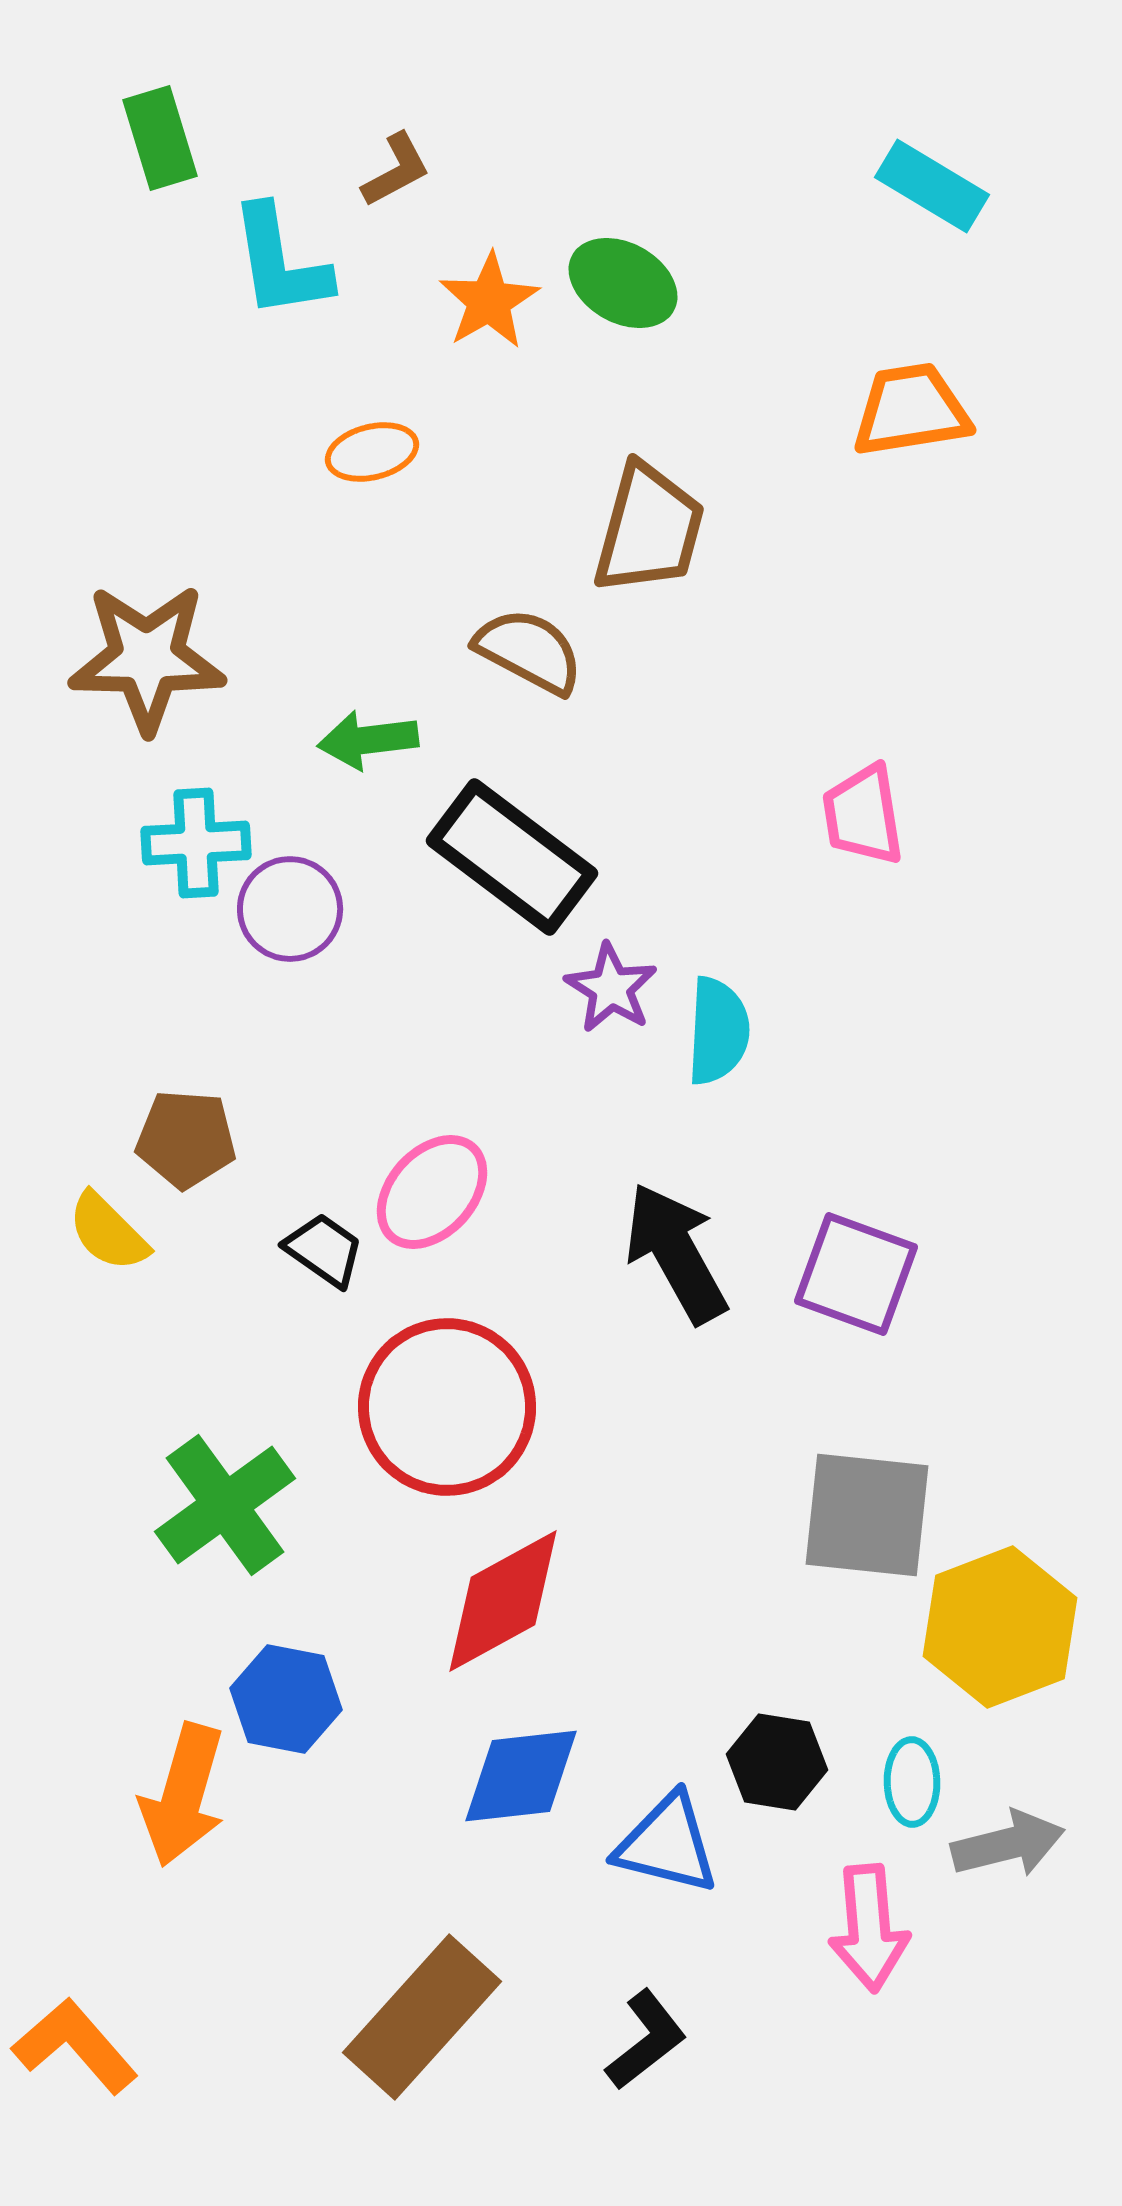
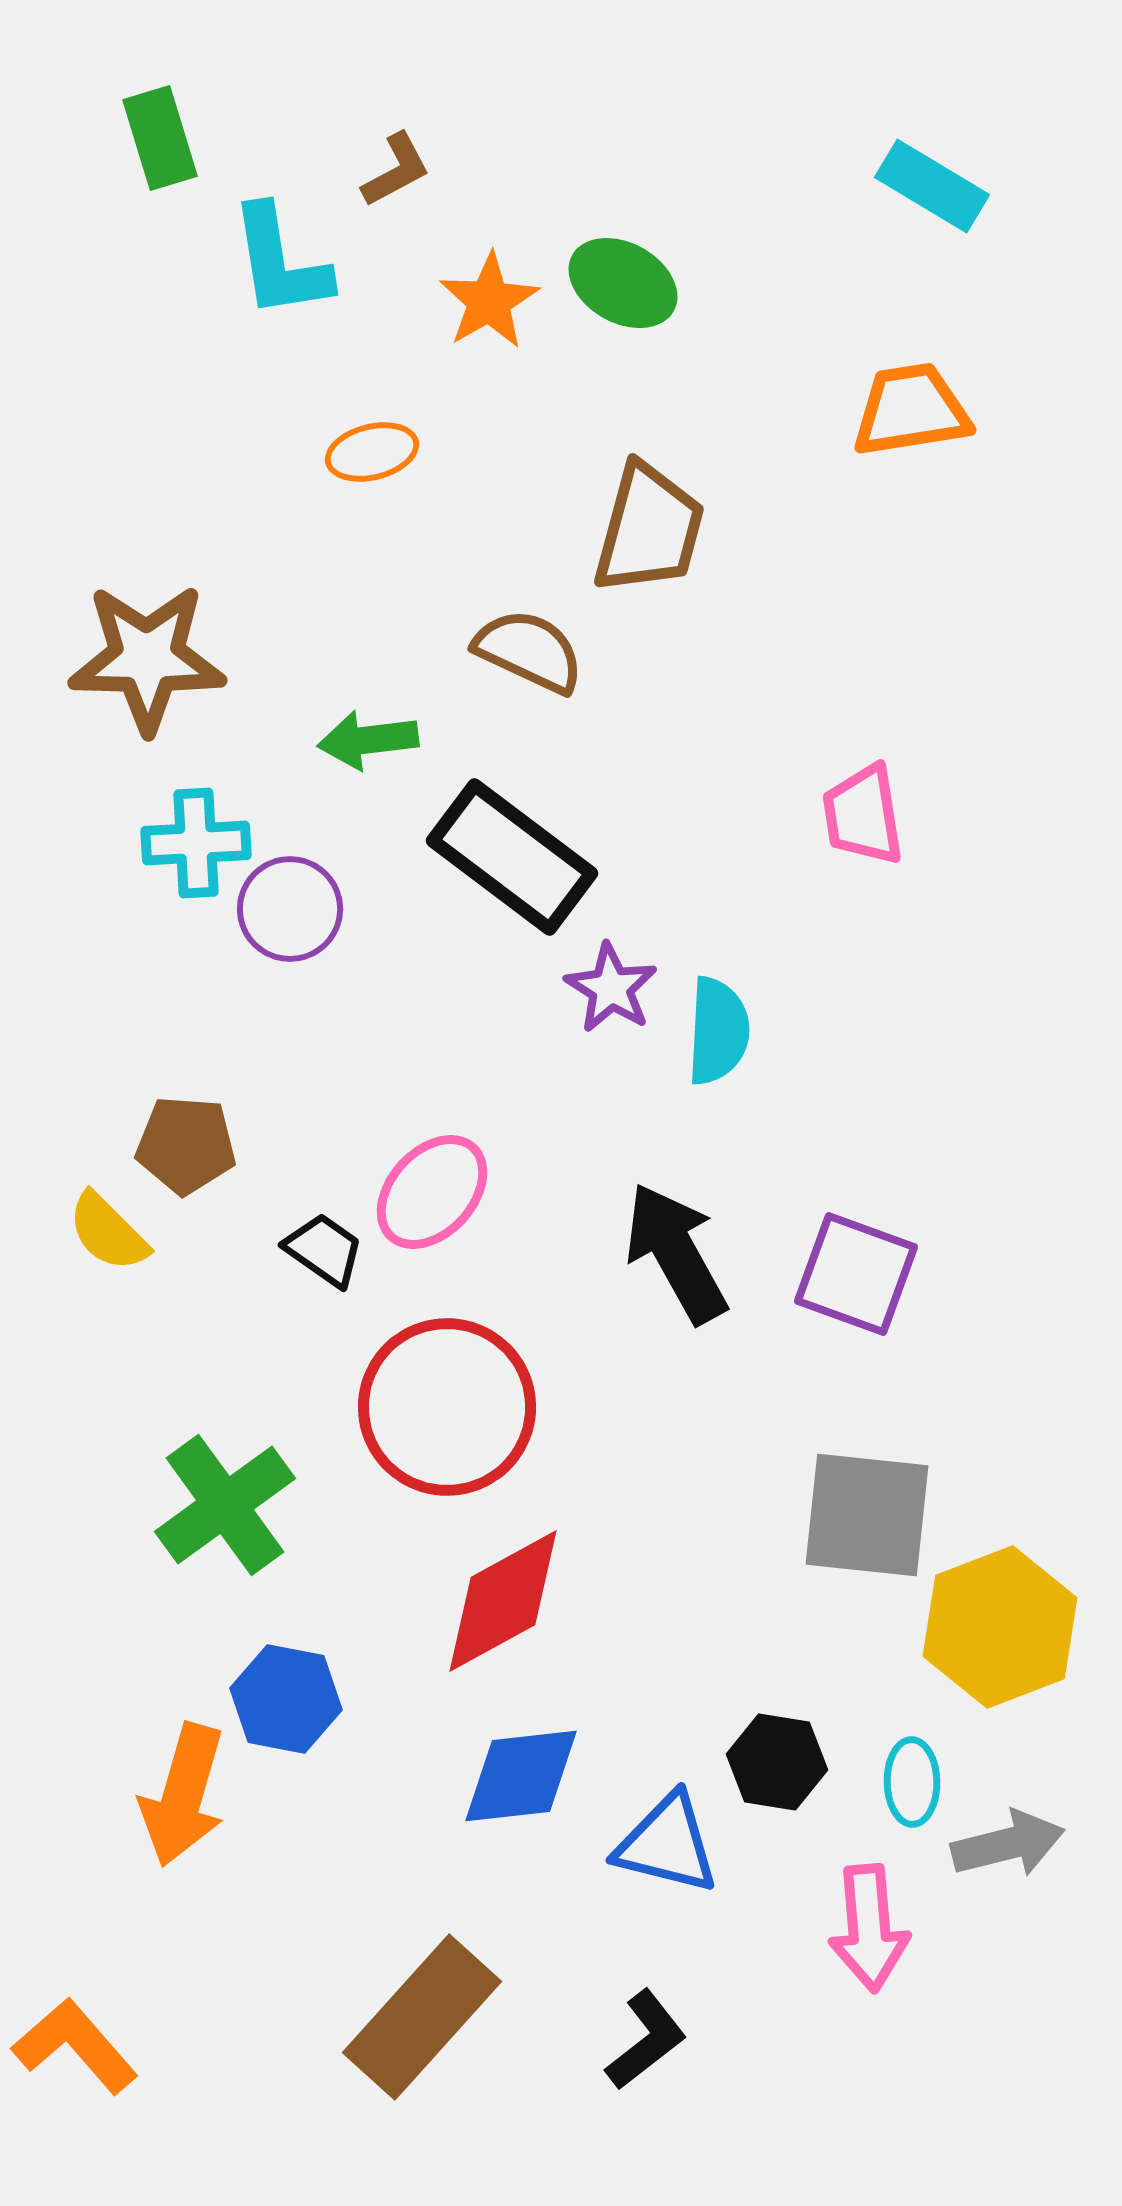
brown semicircle: rotated 3 degrees counterclockwise
brown pentagon: moved 6 px down
